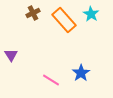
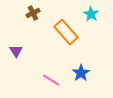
orange rectangle: moved 2 px right, 12 px down
purple triangle: moved 5 px right, 4 px up
